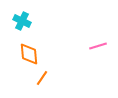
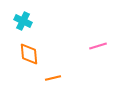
cyan cross: moved 1 px right
orange line: moved 11 px right; rotated 42 degrees clockwise
